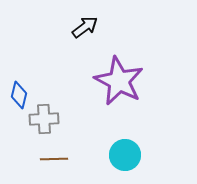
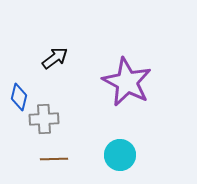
black arrow: moved 30 px left, 31 px down
purple star: moved 8 px right, 1 px down
blue diamond: moved 2 px down
cyan circle: moved 5 px left
